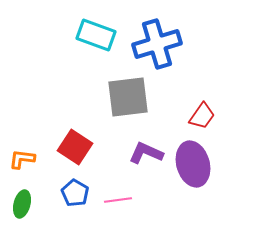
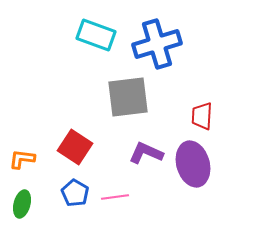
red trapezoid: rotated 148 degrees clockwise
pink line: moved 3 px left, 3 px up
